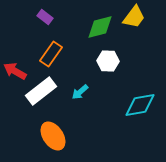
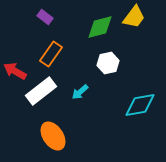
white hexagon: moved 2 px down; rotated 15 degrees counterclockwise
